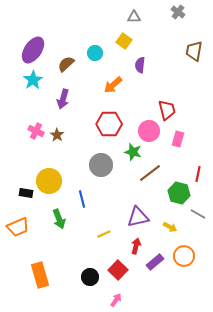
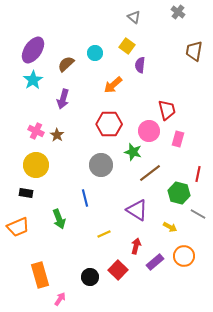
gray triangle: rotated 40 degrees clockwise
yellow square: moved 3 px right, 5 px down
yellow circle: moved 13 px left, 16 px up
blue line: moved 3 px right, 1 px up
purple triangle: moved 1 px left, 7 px up; rotated 45 degrees clockwise
pink arrow: moved 56 px left, 1 px up
